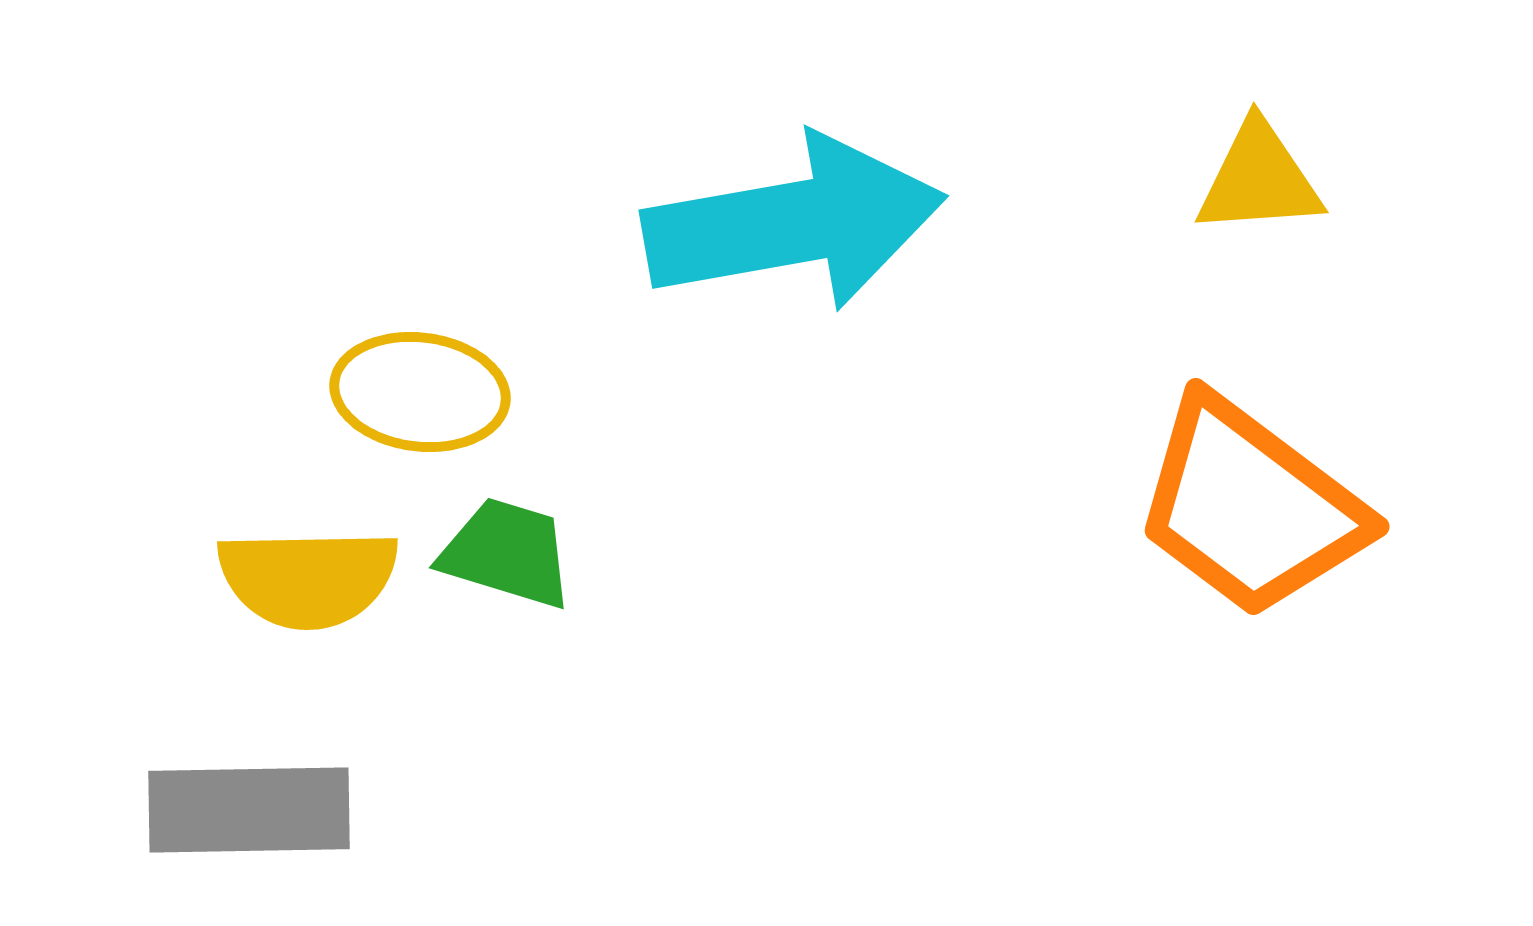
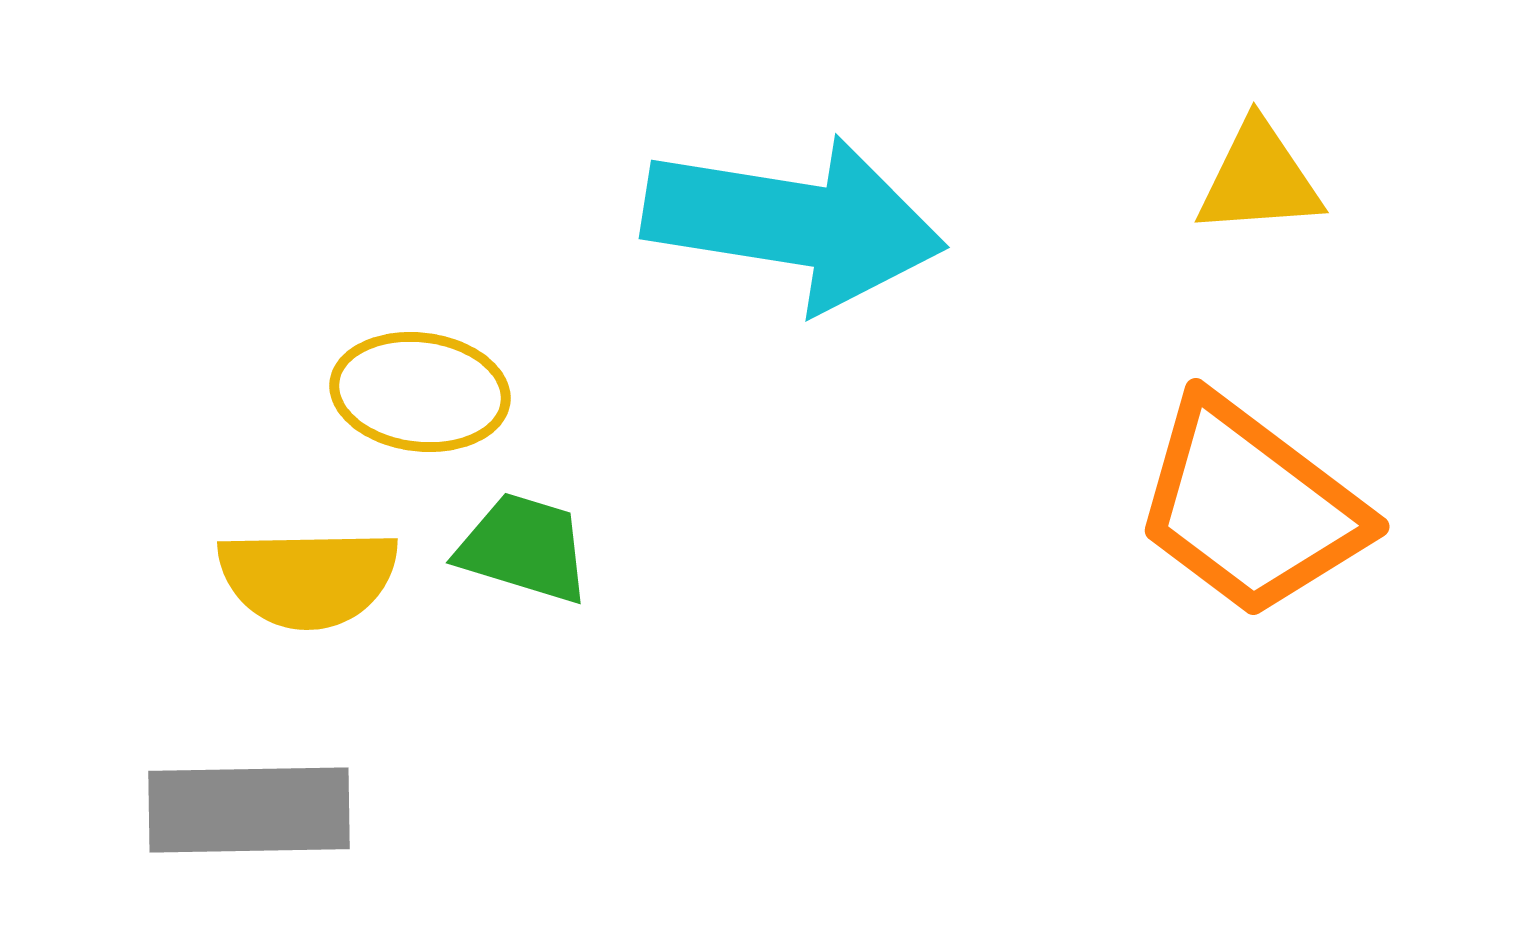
cyan arrow: rotated 19 degrees clockwise
green trapezoid: moved 17 px right, 5 px up
